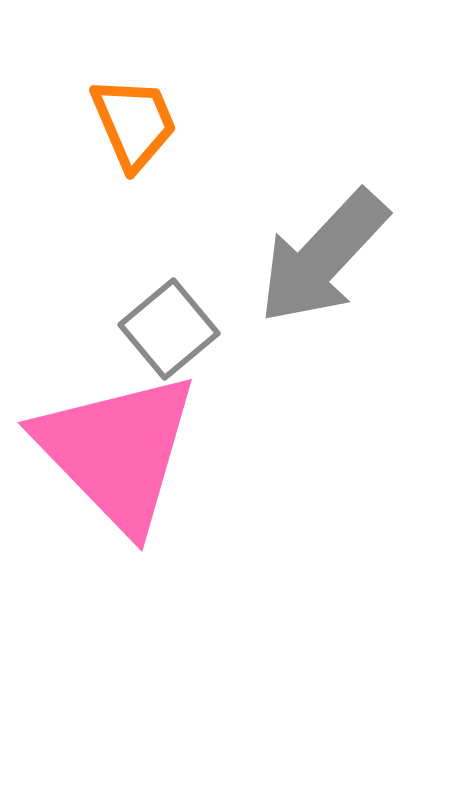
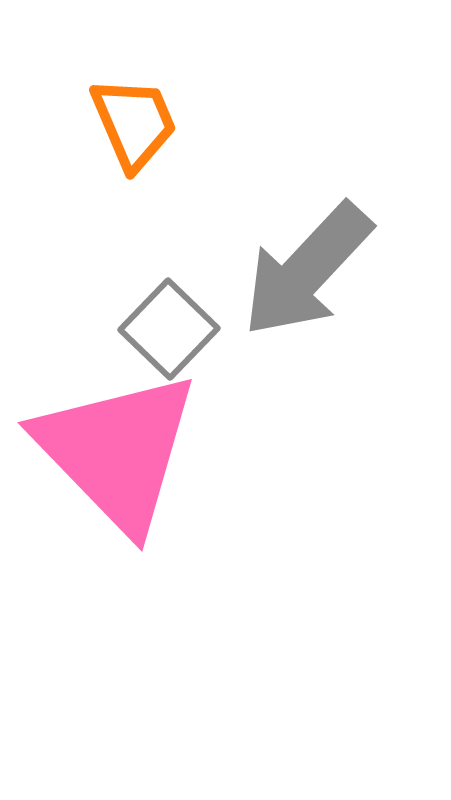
gray arrow: moved 16 px left, 13 px down
gray square: rotated 6 degrees counterclockwise
